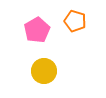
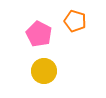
pink pentagon: moved 2 px right, 4 px down; rotated 15 degrees counterclockwise
